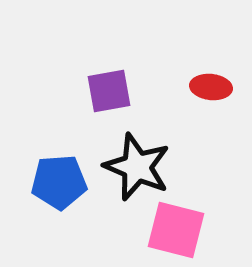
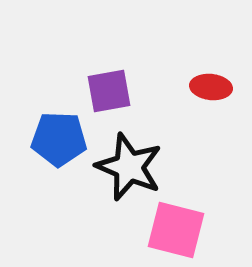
black star: moved 8 px left
blue pentagon: moved 43 px up; rotated 6 degrees clockwise
